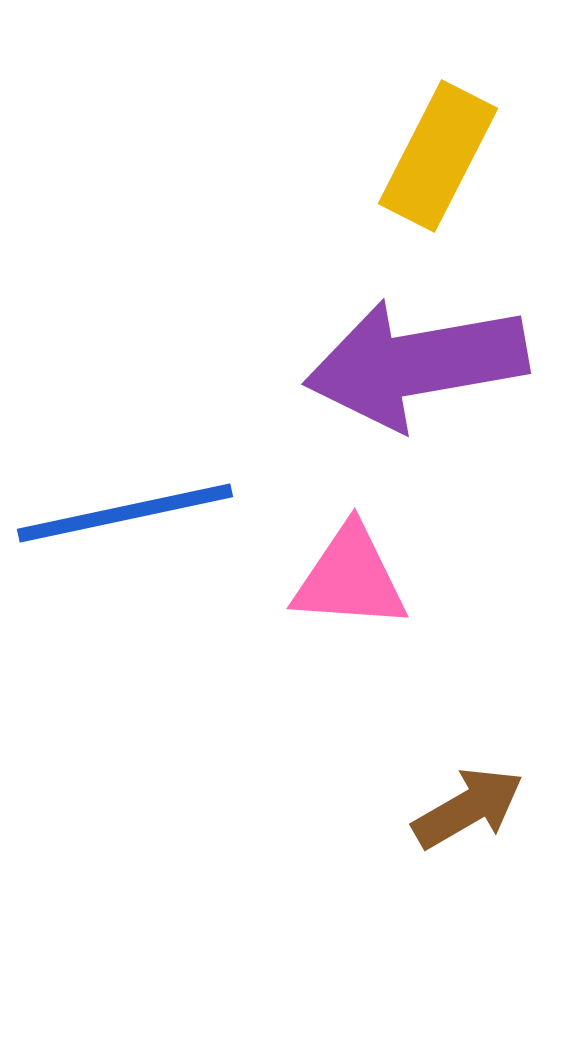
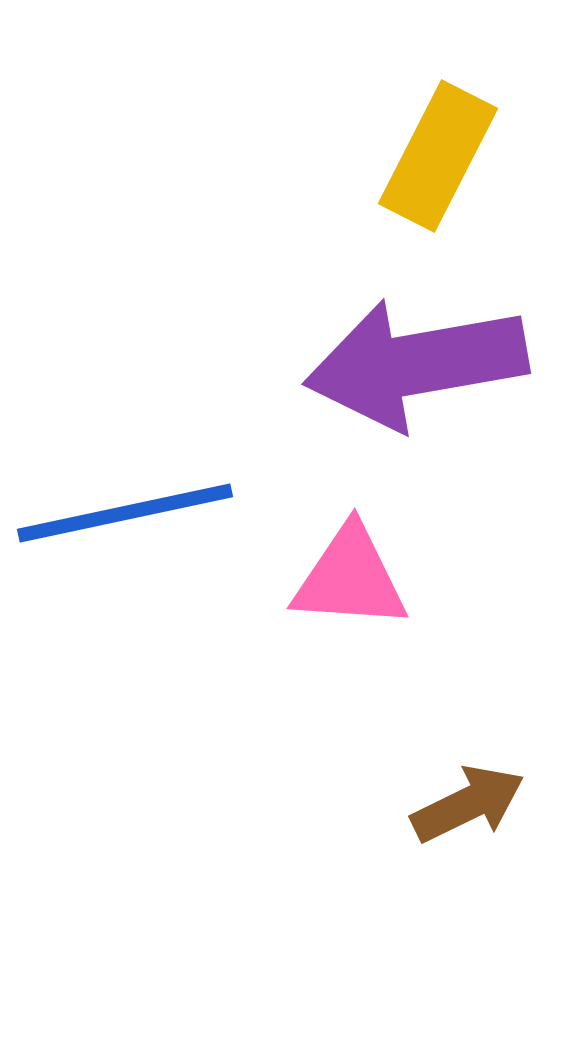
brown arrow: moved 4 px up; rotated 4 degrees clockwise
